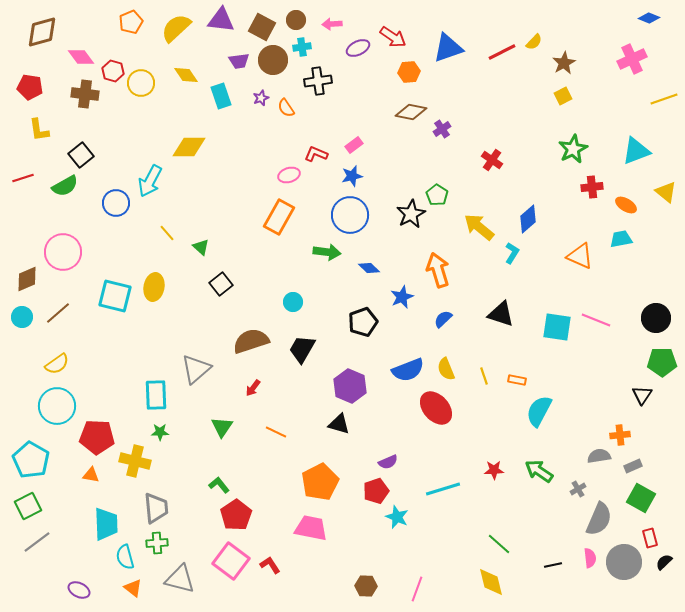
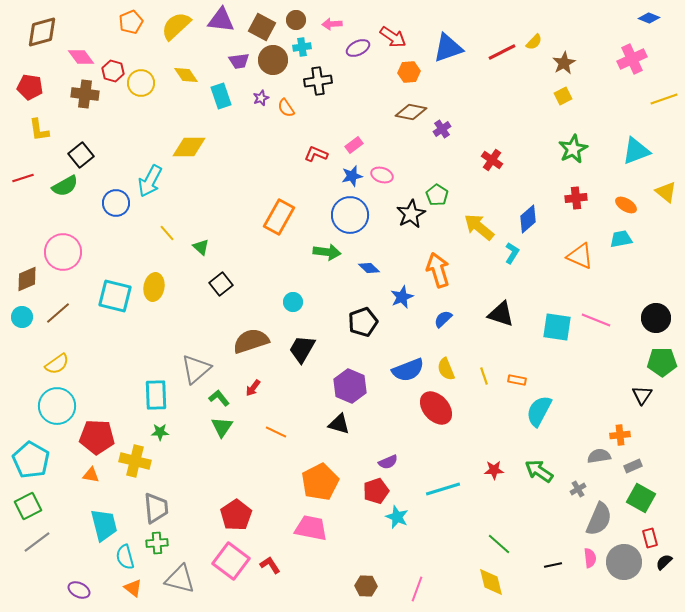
yellow semicircle at (176, 28): moved 2 px up
pink ellipse at (289, 175): moved 93 px right; rotated 35 degrees clockwise
red cross at (592, 187): moved 16 px left, 11 px down
green L-shape at (219, 485): moved 87 px up
cyan trapezoid at (106, 524): moved 2 px left, 1 px down; rotated 12 degrees counterclockwise
